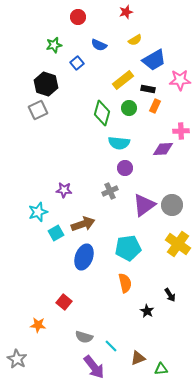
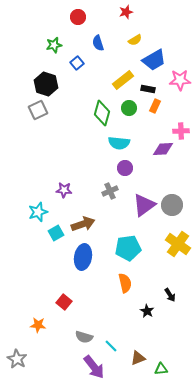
blue semicircle: moved 1 px left, 2 px up; rotated 49 degrees clockwise
blue ellipse: moved 1 px left; rotated 10 degrees counterclockwise
